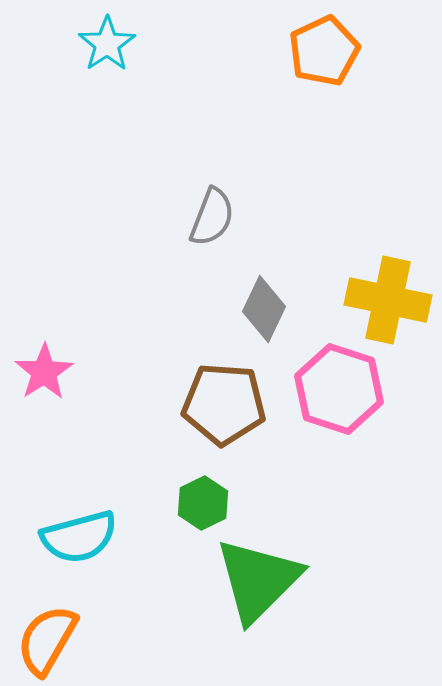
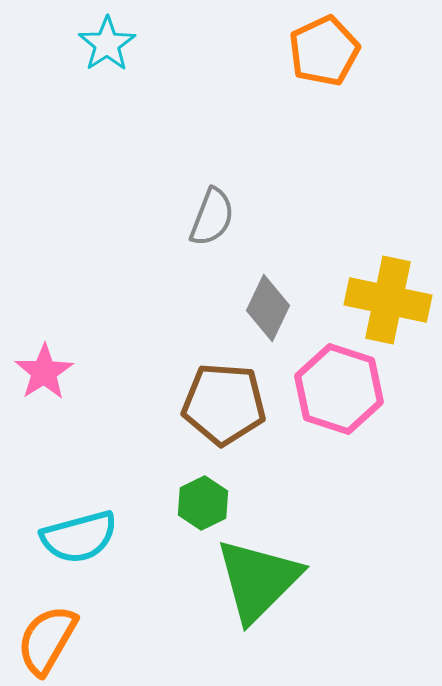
gray diamond: moved 4 px right, 1 px up
